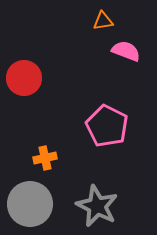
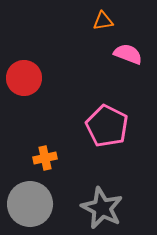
pink semicircle: moved 2 px right, 3 px down
gray star: moved 5 px right, 2 px down
